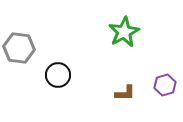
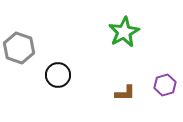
gray hexagon: rotated 12 degrees clockwise
